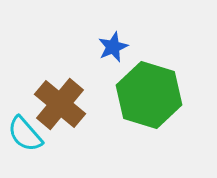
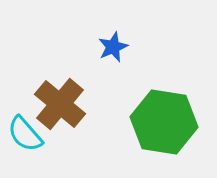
green hexagon: moved 15 px right, 27 px down; rotated 8 degrees counterclockwise
